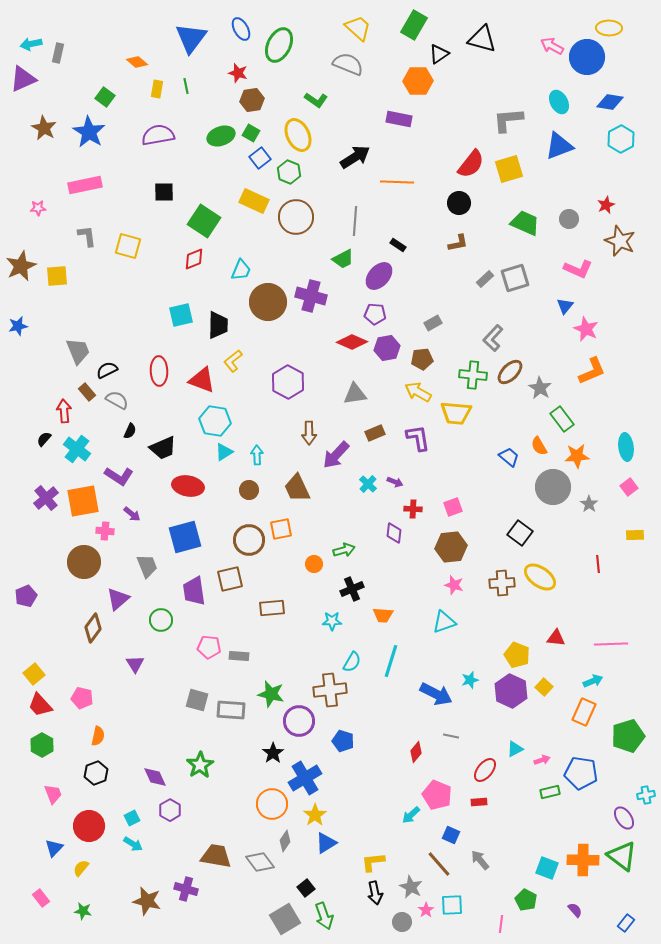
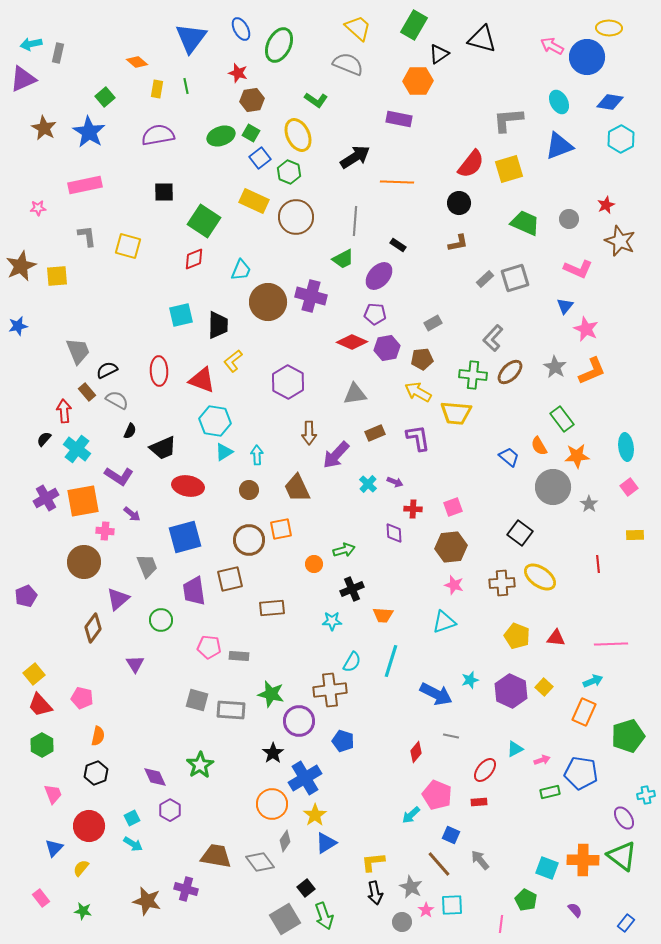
green square at (105, 97): rotated 12 degrees clockwise
gray star at (540, 388): moved 15 px right, 21 px up
purple cross at (46, 498): rotated 10 degrees clockwise
purple diamond at (394, 533): rotated 10 degrees counterclockwise
yellow pentagon at (517, 655): moved 19 px up
